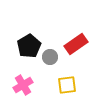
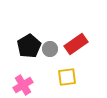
gray circle: moved 8 px up
yellow square: moved 8 px up
